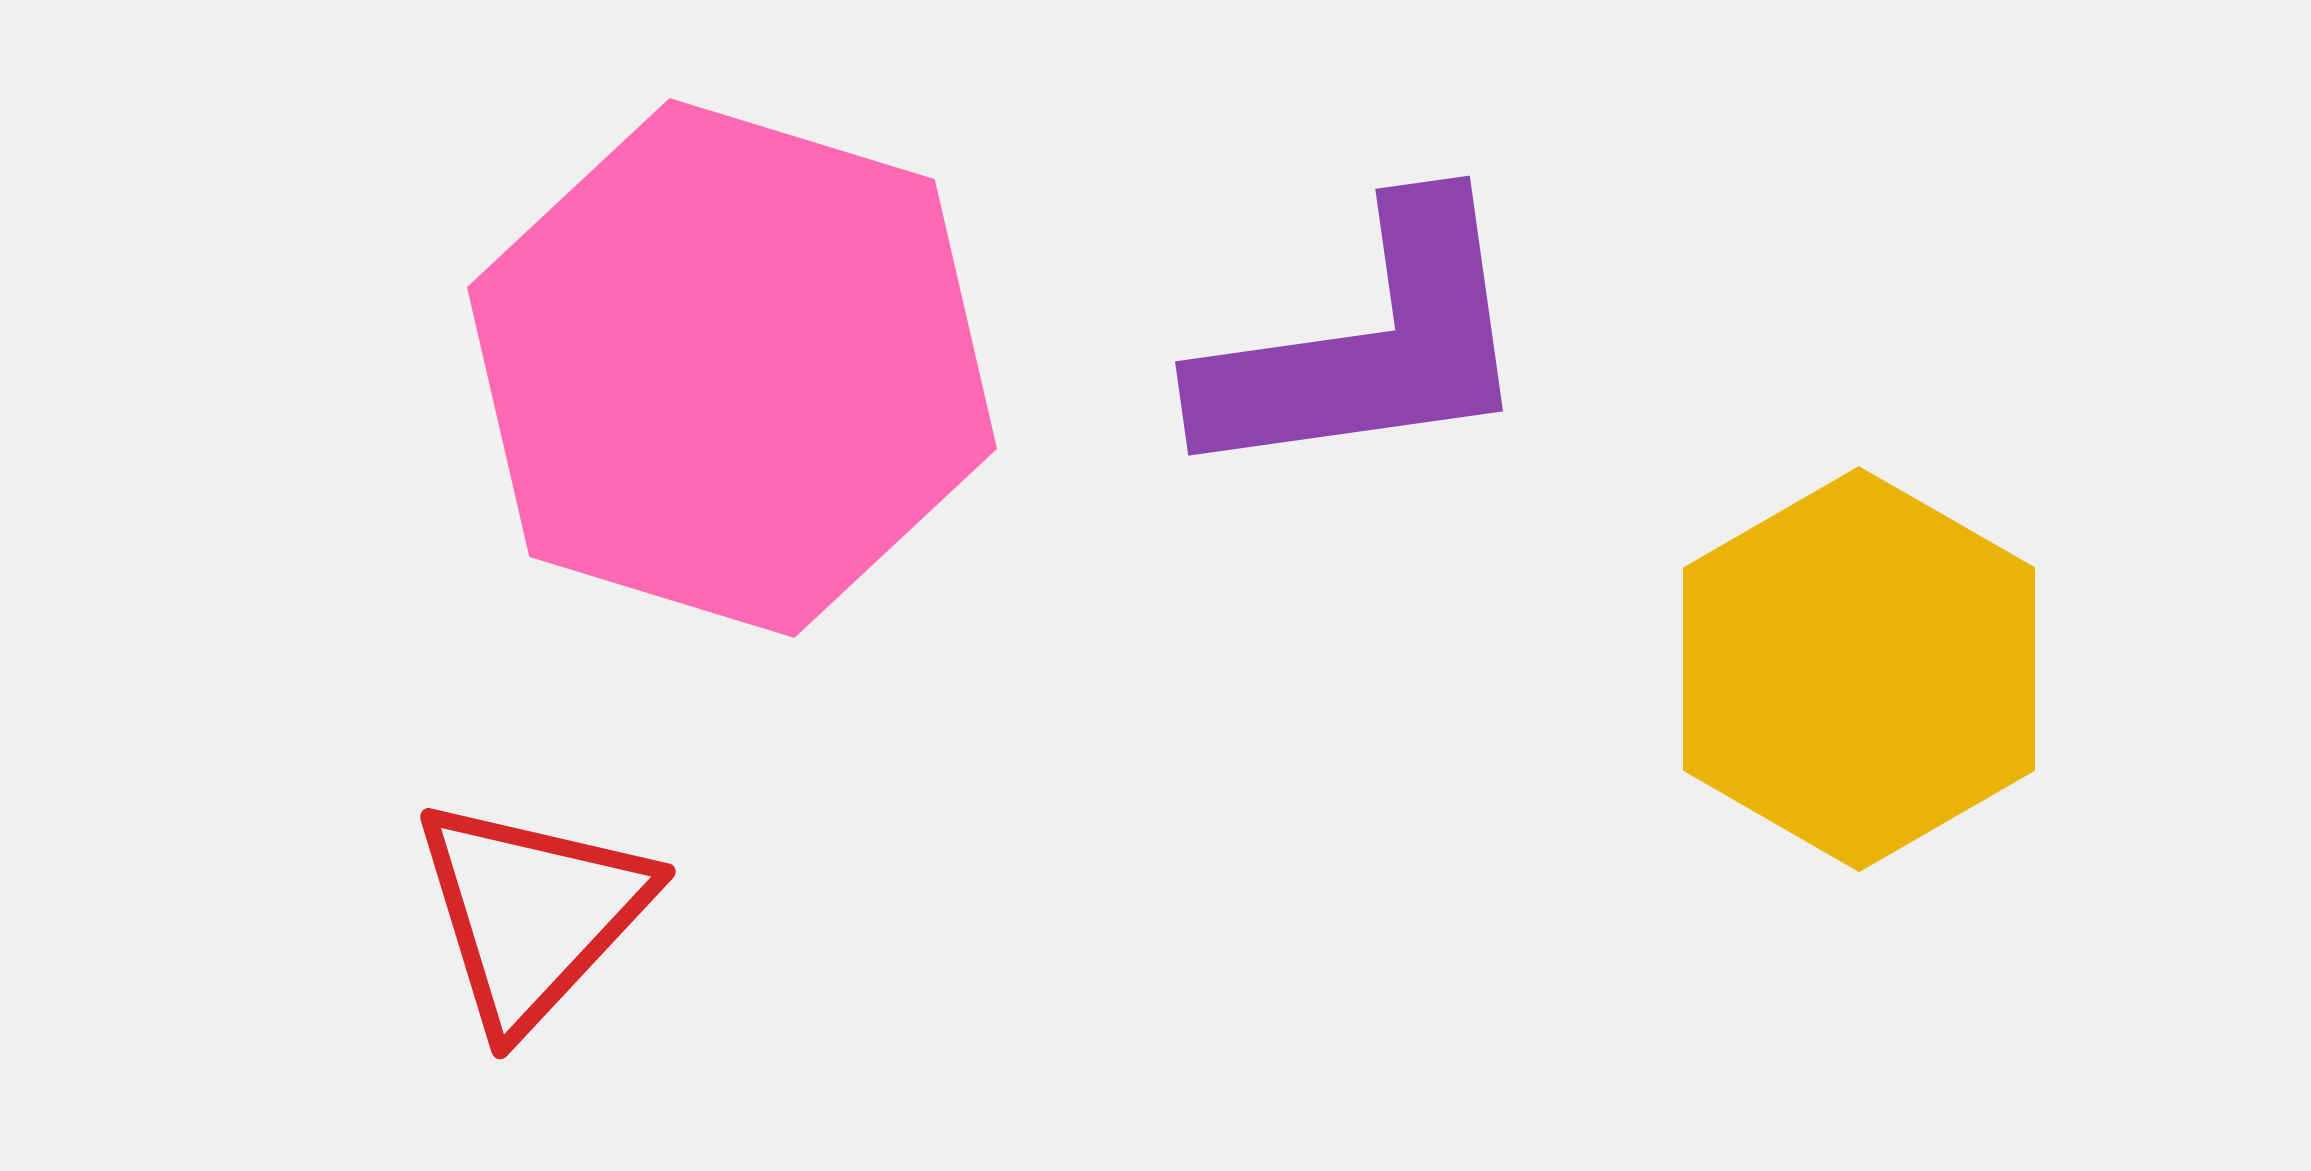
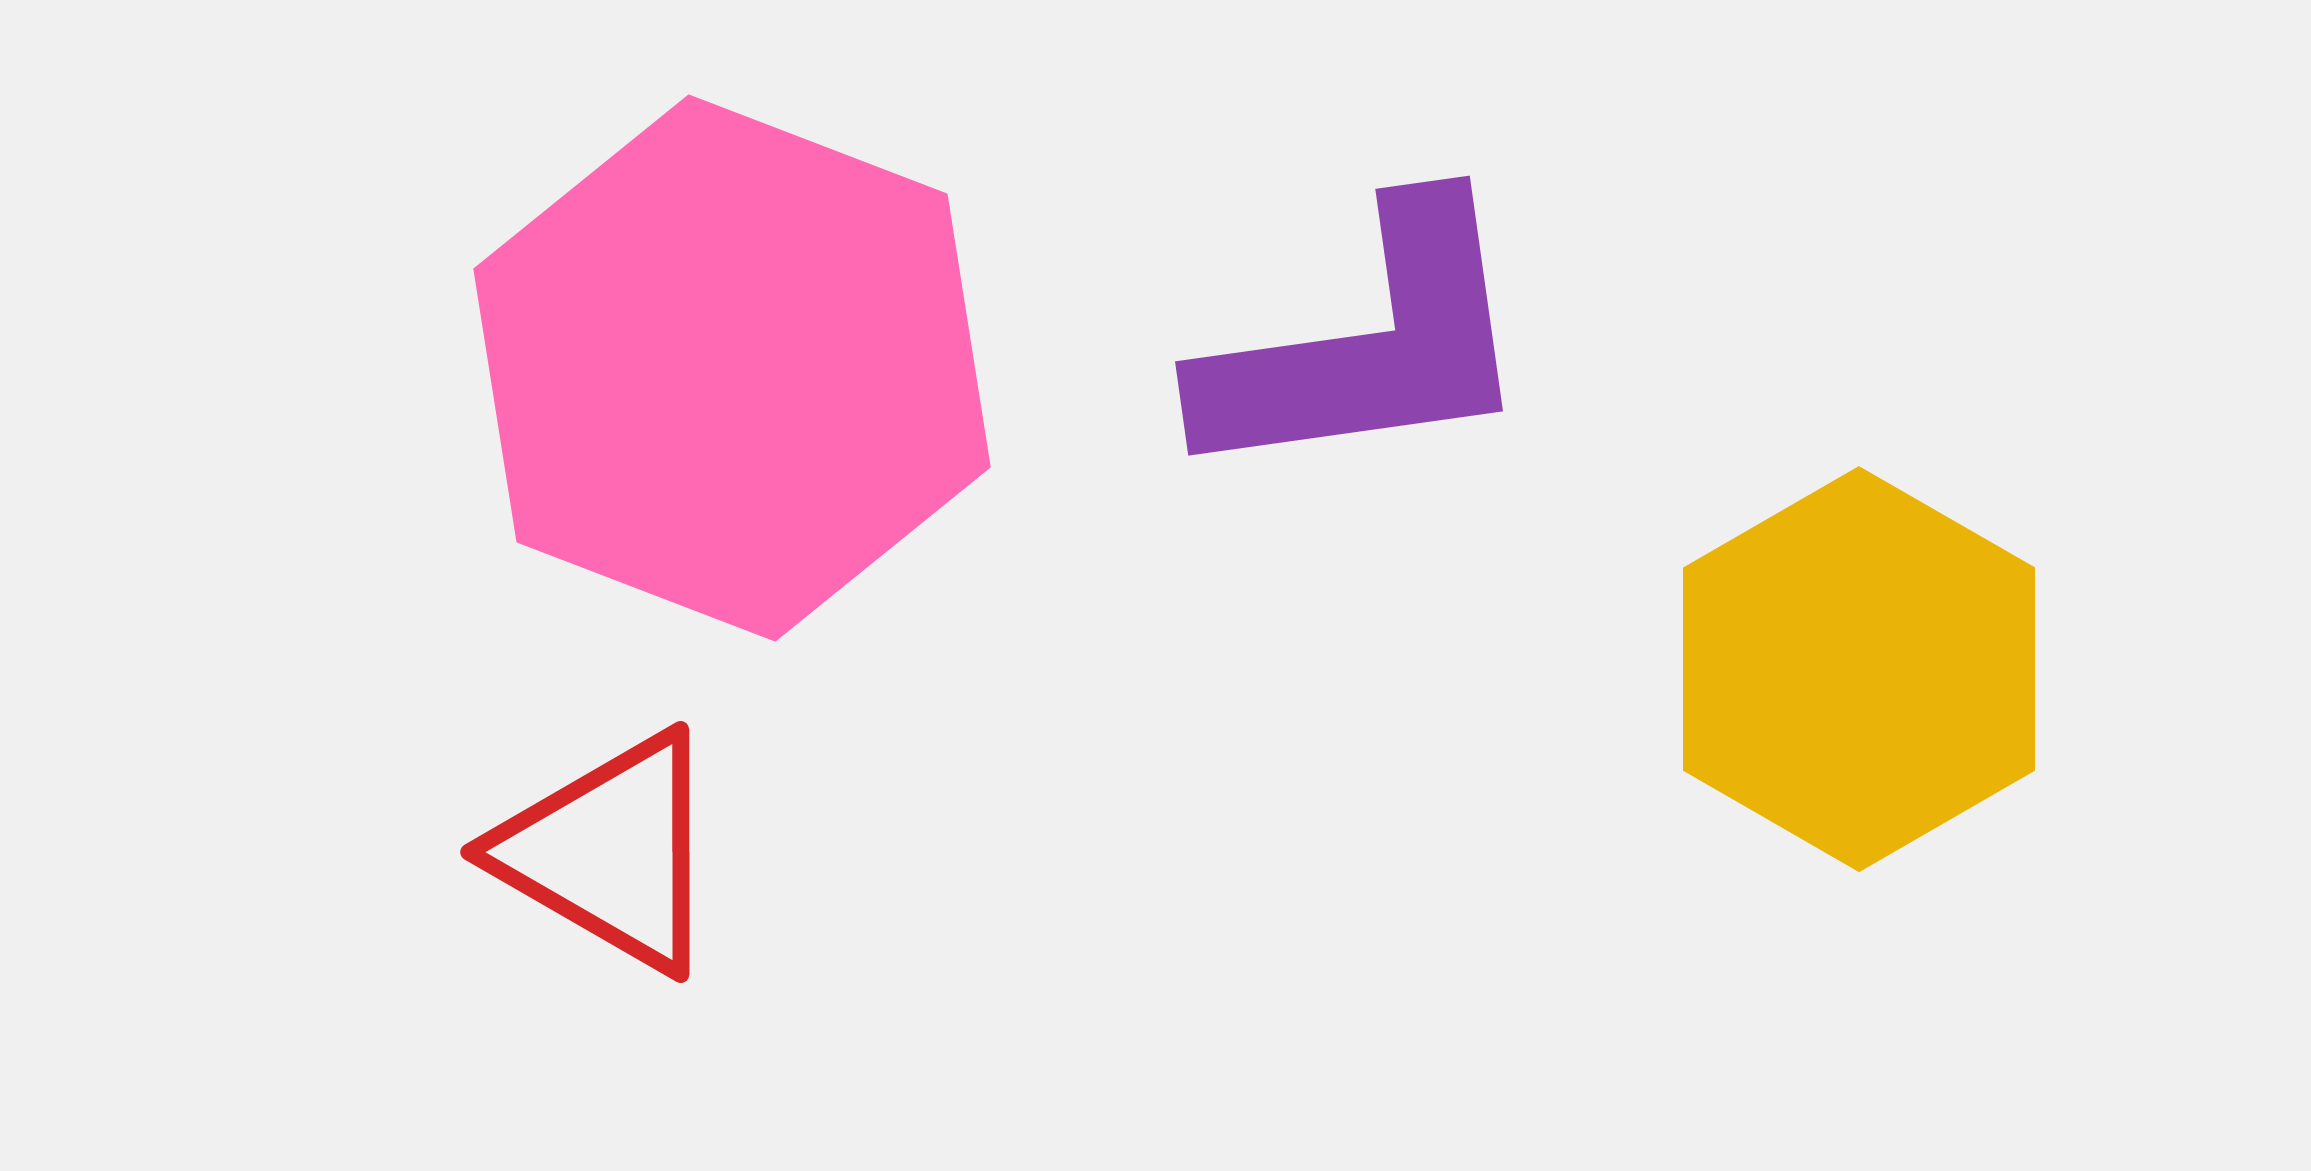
pink hexagon: rotated 4 degrees clockwise
red triangle: moved 78 px right, 61 px up; rotated 43 degrees counterclockwise
